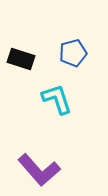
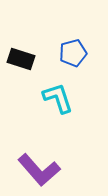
cyan L-shape: moved 1 px right, 1 px up
